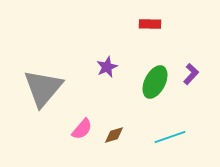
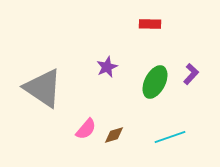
gray triangle: rotated 36 degrees counterclockwise
pink semicircle: moved 4 px right
